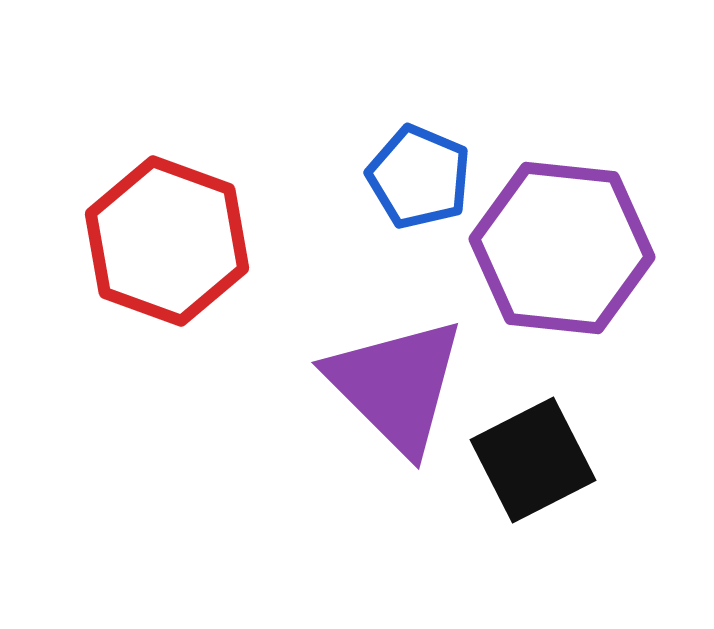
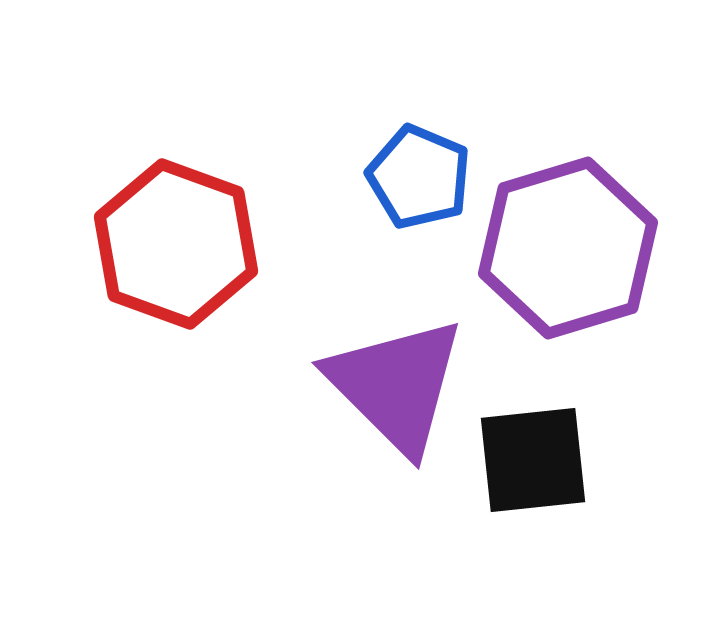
red hexagon: moved 9 px right, 3 px down
purple hexagon: moved 6 px right; rotated 23 degrees counterclockwise
black square: rotated 21 degrees clockwise
